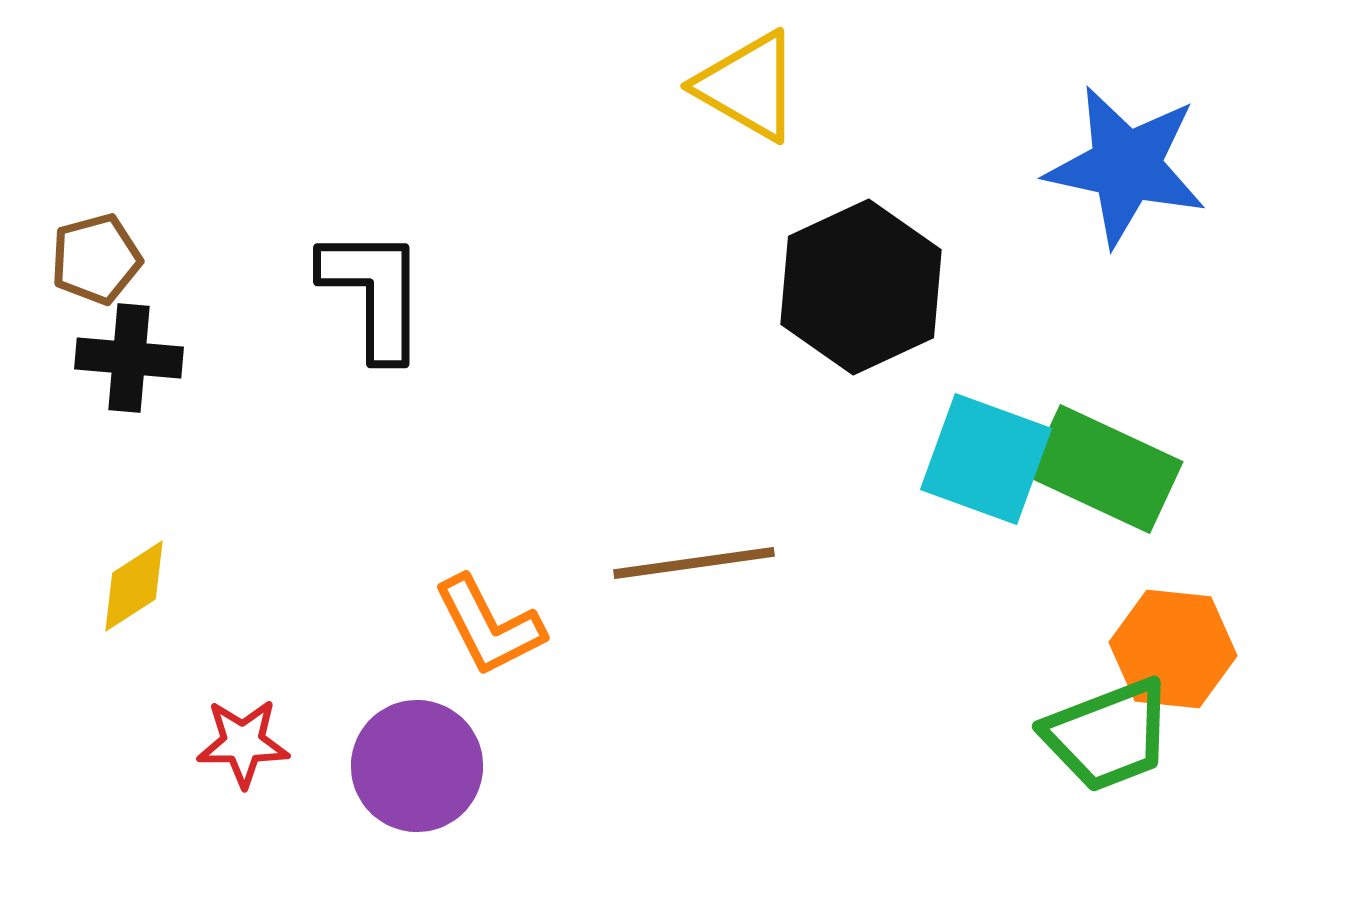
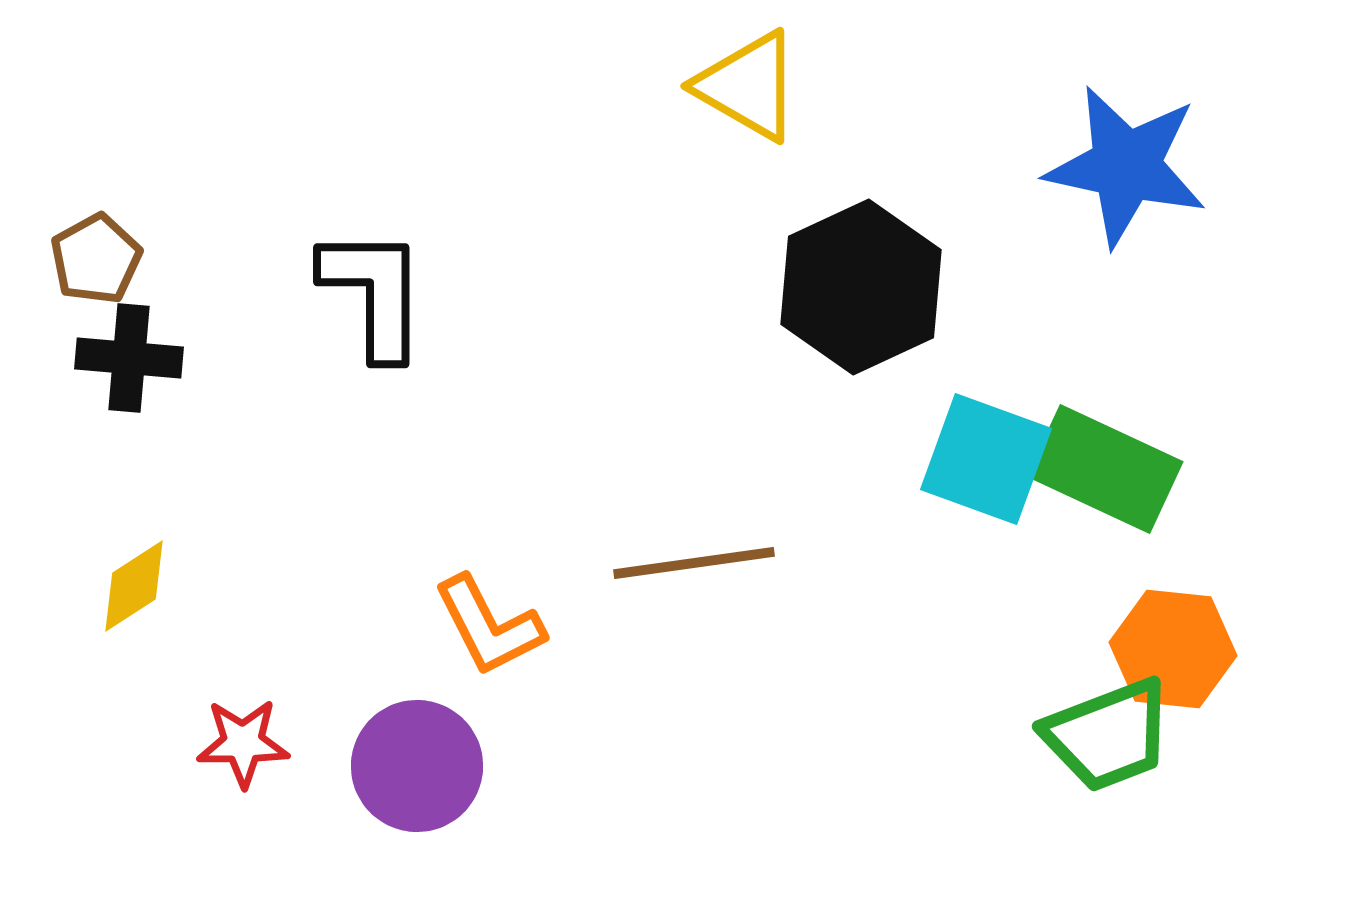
brown pentagon: rotated 14 degrees counterclockwise
